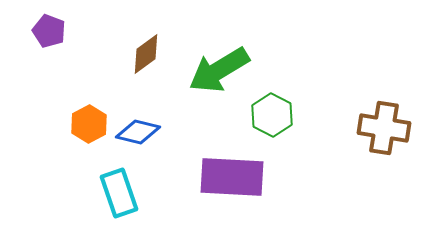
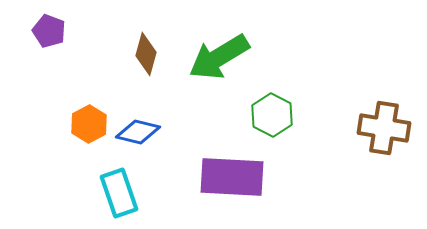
brown diamond: rotated 39 degrees counterclockwise
green arrow: moved 13 px up
